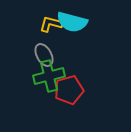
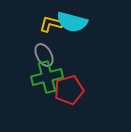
green cross: moved 2 px left, 1 px down
